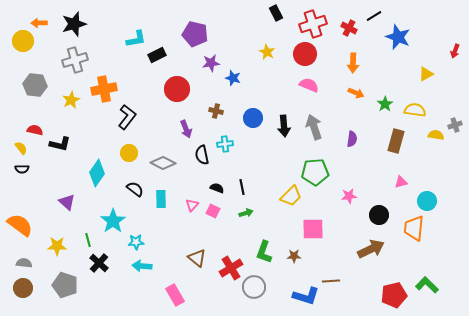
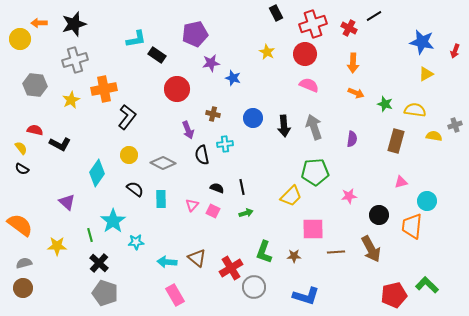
purple pentagon at (195, 34): rotated 25 degrees counterclockwise
blue star at (398, 37): moved 24 px right, 5 px down; rotated 10 degrees counterclockwise
yellow circle at (23, 41): moved 3 px left, 2 px up
black rectangle at (157, 55): rotated 60 degrees clockwise
green star at (385, 104): rotated 21 degrees counterclockwise
brown cross at (216, 111): moved 3 px left, 3 px down
purple arrow at (186, 129): moved 2 px right, 1 px down
yellow semicircle at (436, 135): moved 2 px left, 1 px down
black L-shape at (60, 144): rotated 15 degrees clockwise
yellow circle at (129, 153): moved 2 px down
black semicircle at (22, 169): rotated 32 degrees clockwise
orange trapezoid at (414, 228): moved 2 px left, 2 px up
green line at (88, 240): moved 2 px right, 5 px up
brown arrow at (371, 249): rotated 88 degrees clockwise
gray semicircle at (24, 263): rotated 21 degrees counterclockwise
cyan arrow at (142, 266): moved 25 px right, 4 px up
brown line at (331, 281): moved 5 px right, 29 px up
gray pentagon at (65, 285): moved 40 px right, 8 px down
